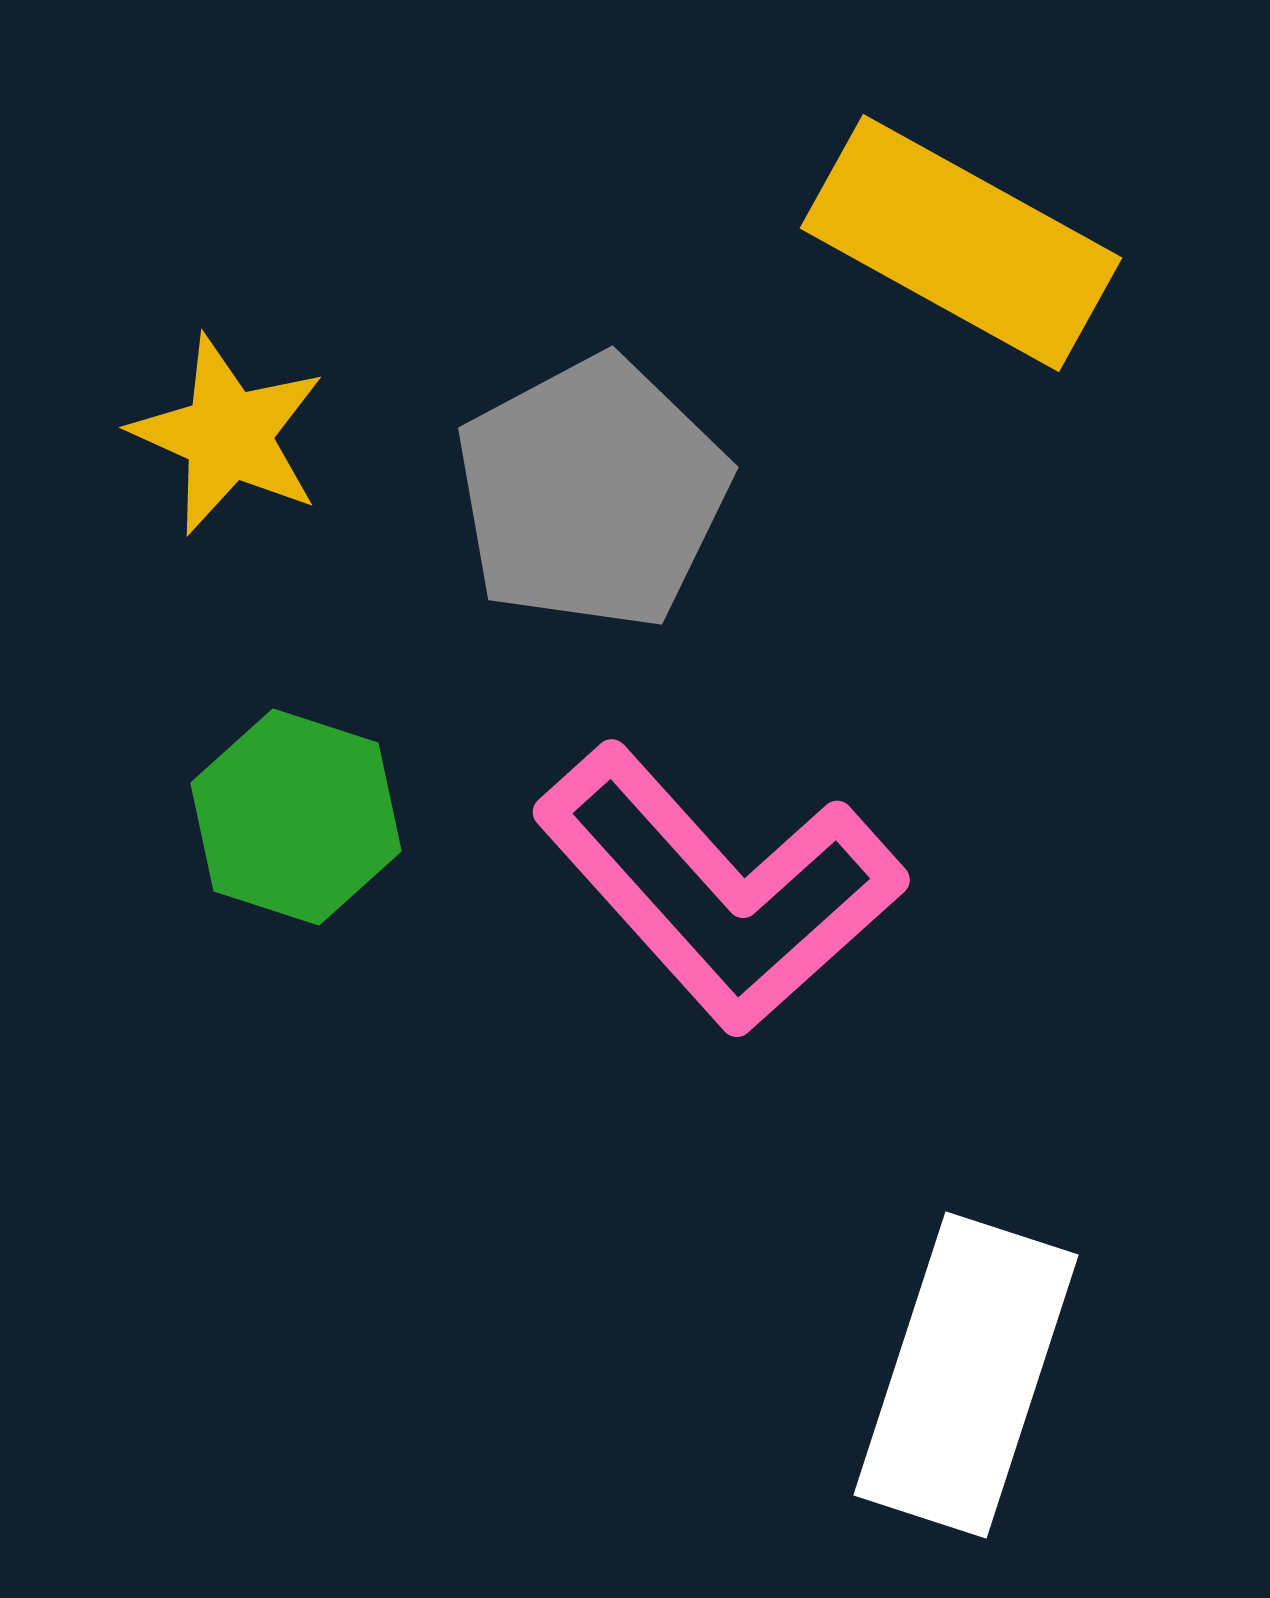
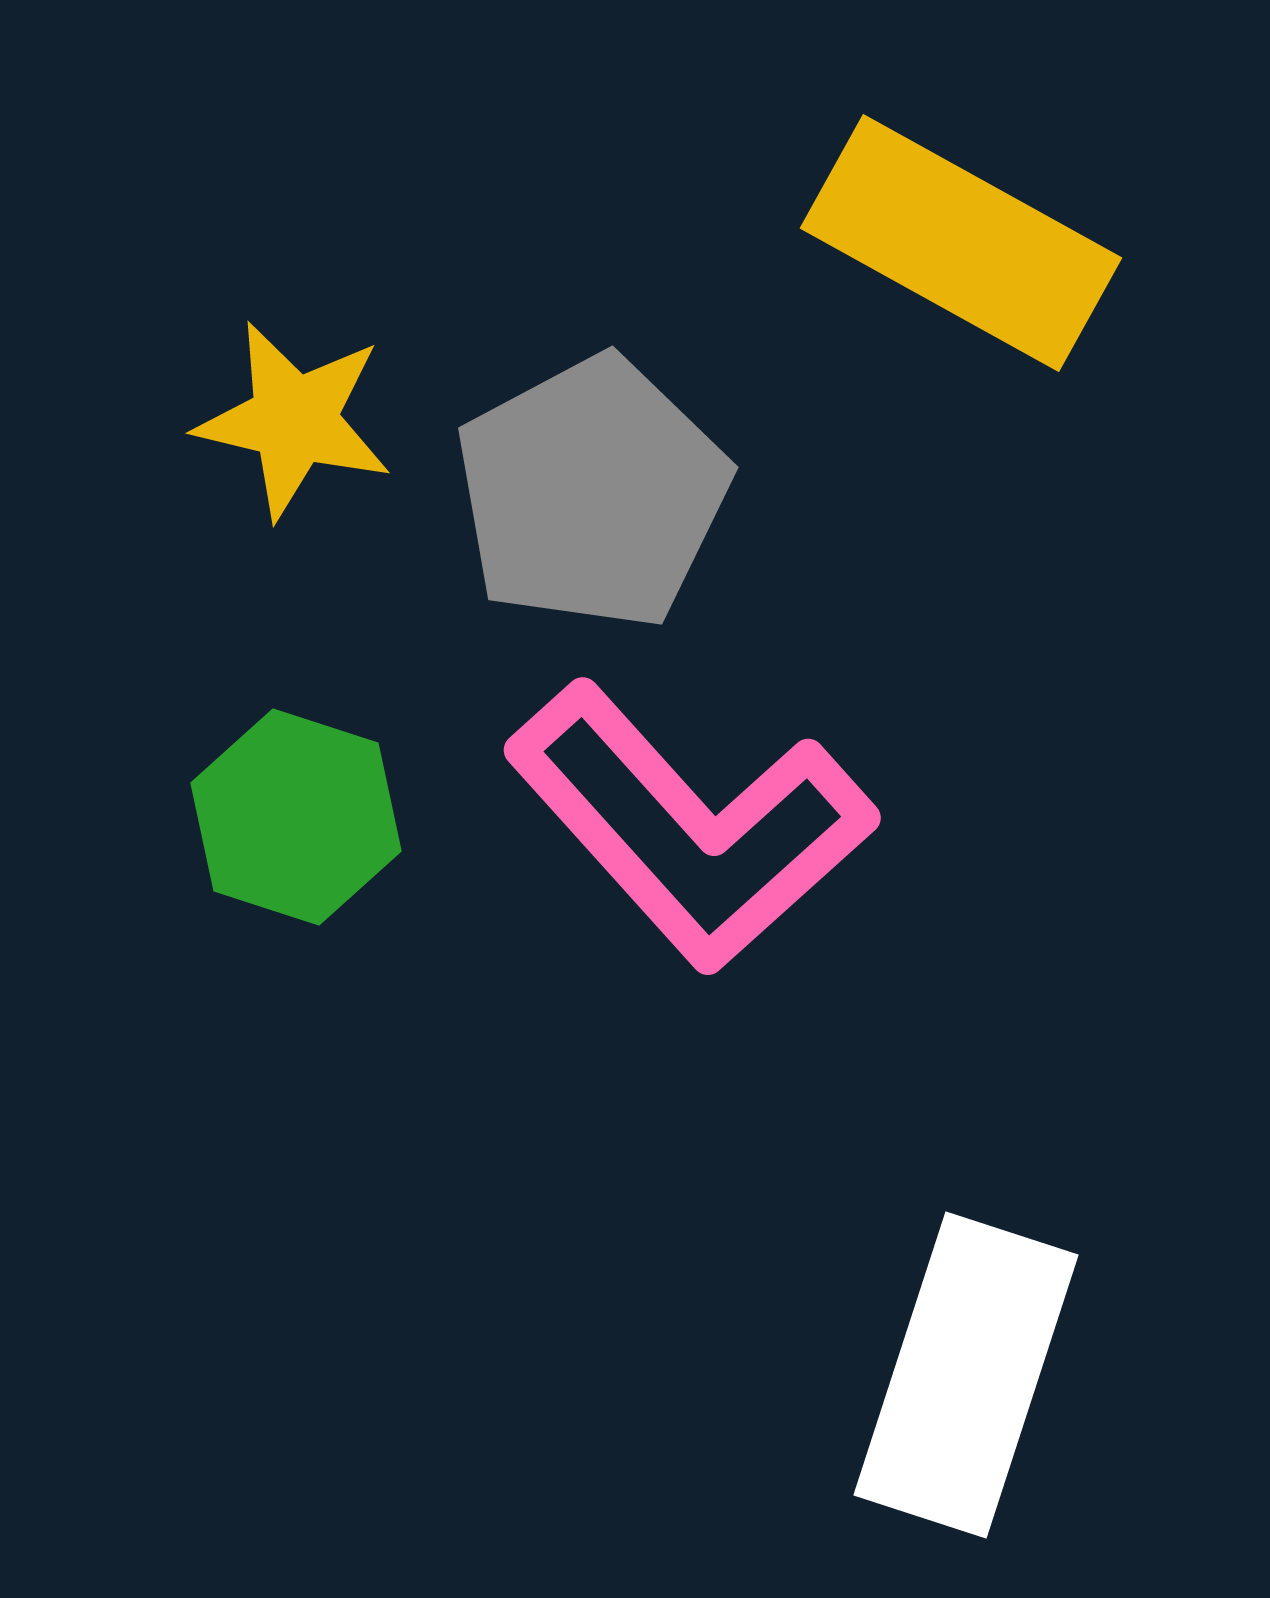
yellow star: moved 66 px right, 15 px up; rotated 11 degrees counterclockwise
pink L-shape: moved 29 px left, 62 px up
